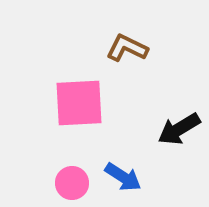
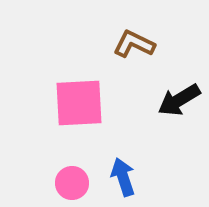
brown L-shape: moved 7 px right, 4 px up
black arrow: moved 29 px up
blue arrow: rotated 141 degrees counterclockwise
